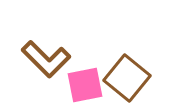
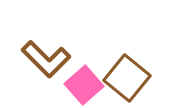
pink square: moved 1 px left; rotated 30 degrees counterclockwise
